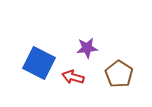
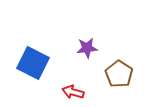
blue square: moved 6 px left
red arrow: moved 15 px down
